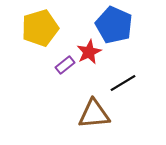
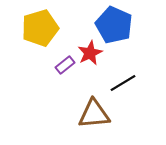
red star: moved 1 px right, 1 px down
